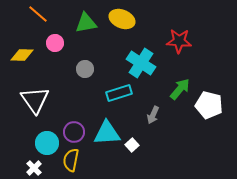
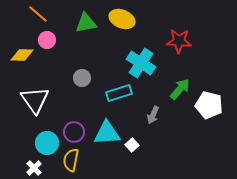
pink circle: moved 8 px left, 3 px up
gray circle: moved 3 px left, 9 px down
